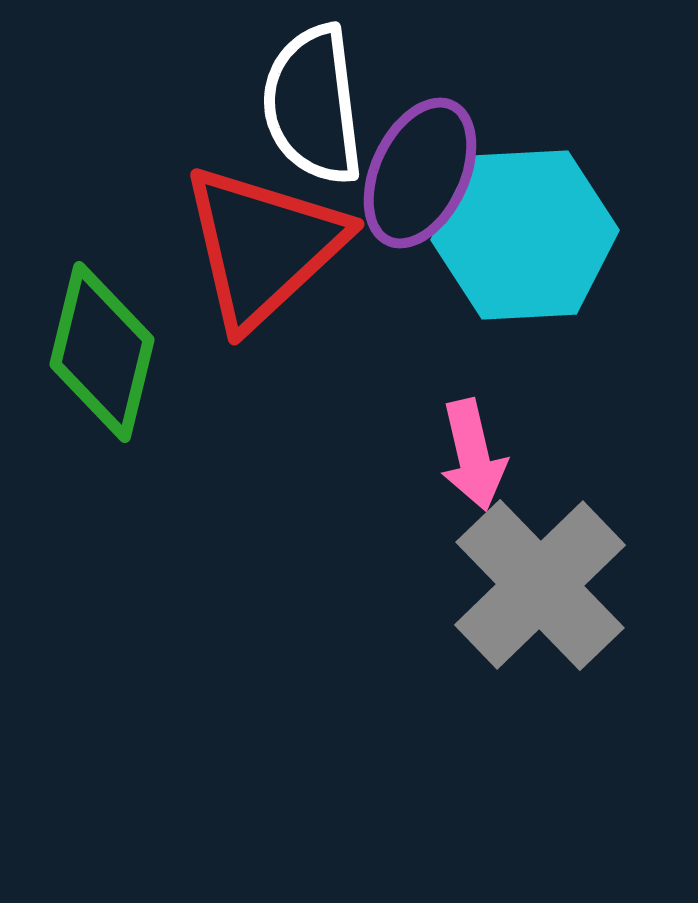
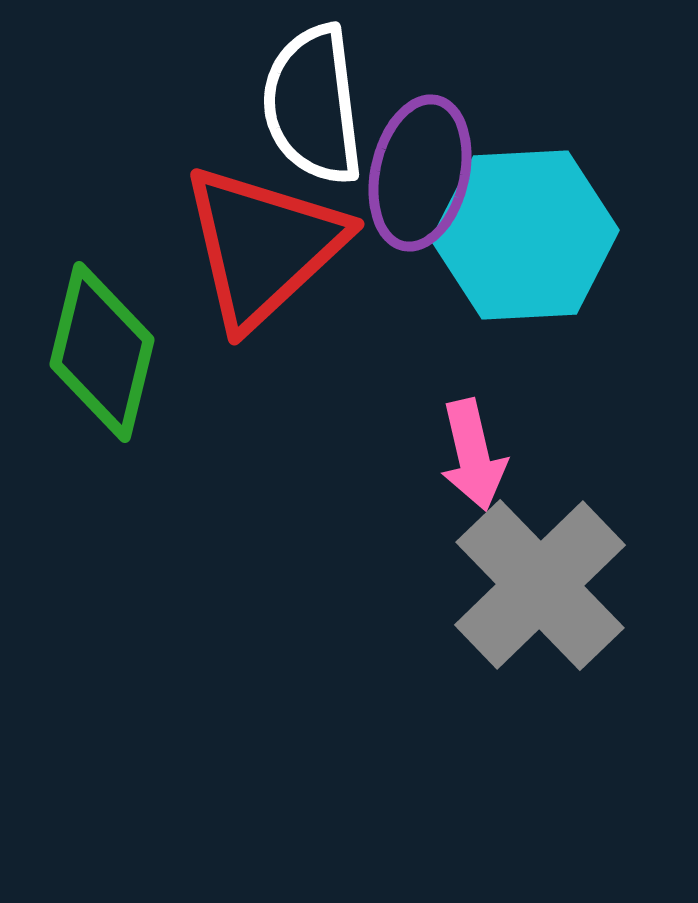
purple ellipse: rotated 12 degrees counterclockwise
